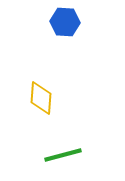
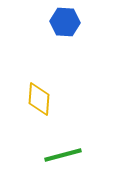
yellow diamond: moved 2 px left, 1 px down
